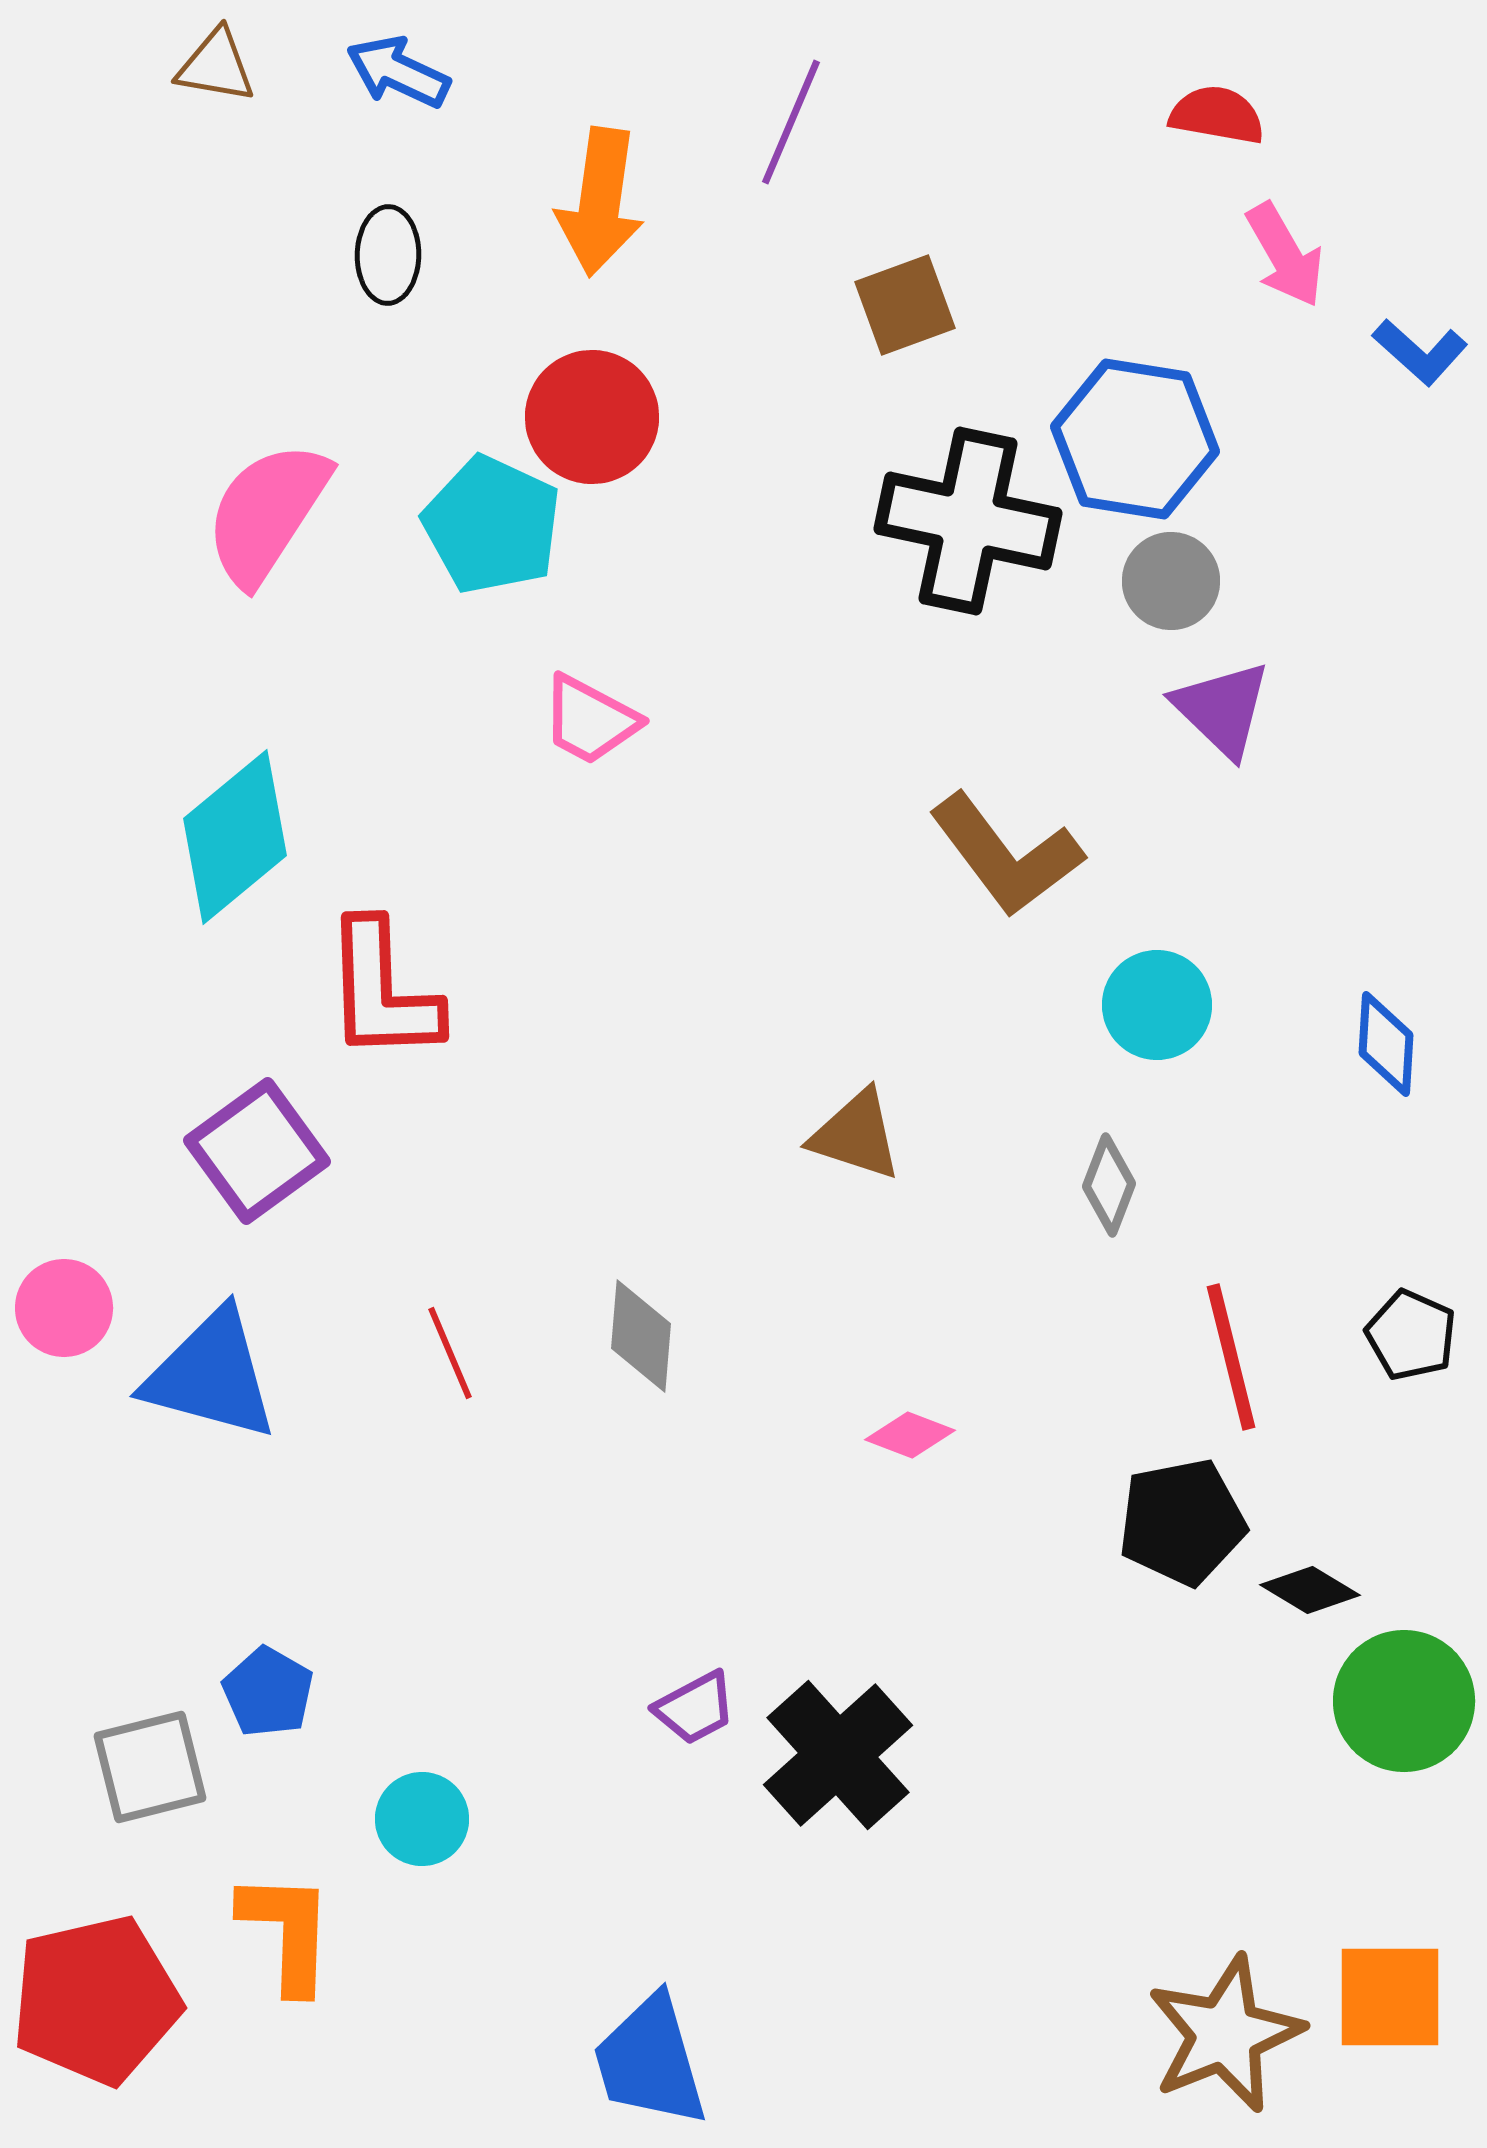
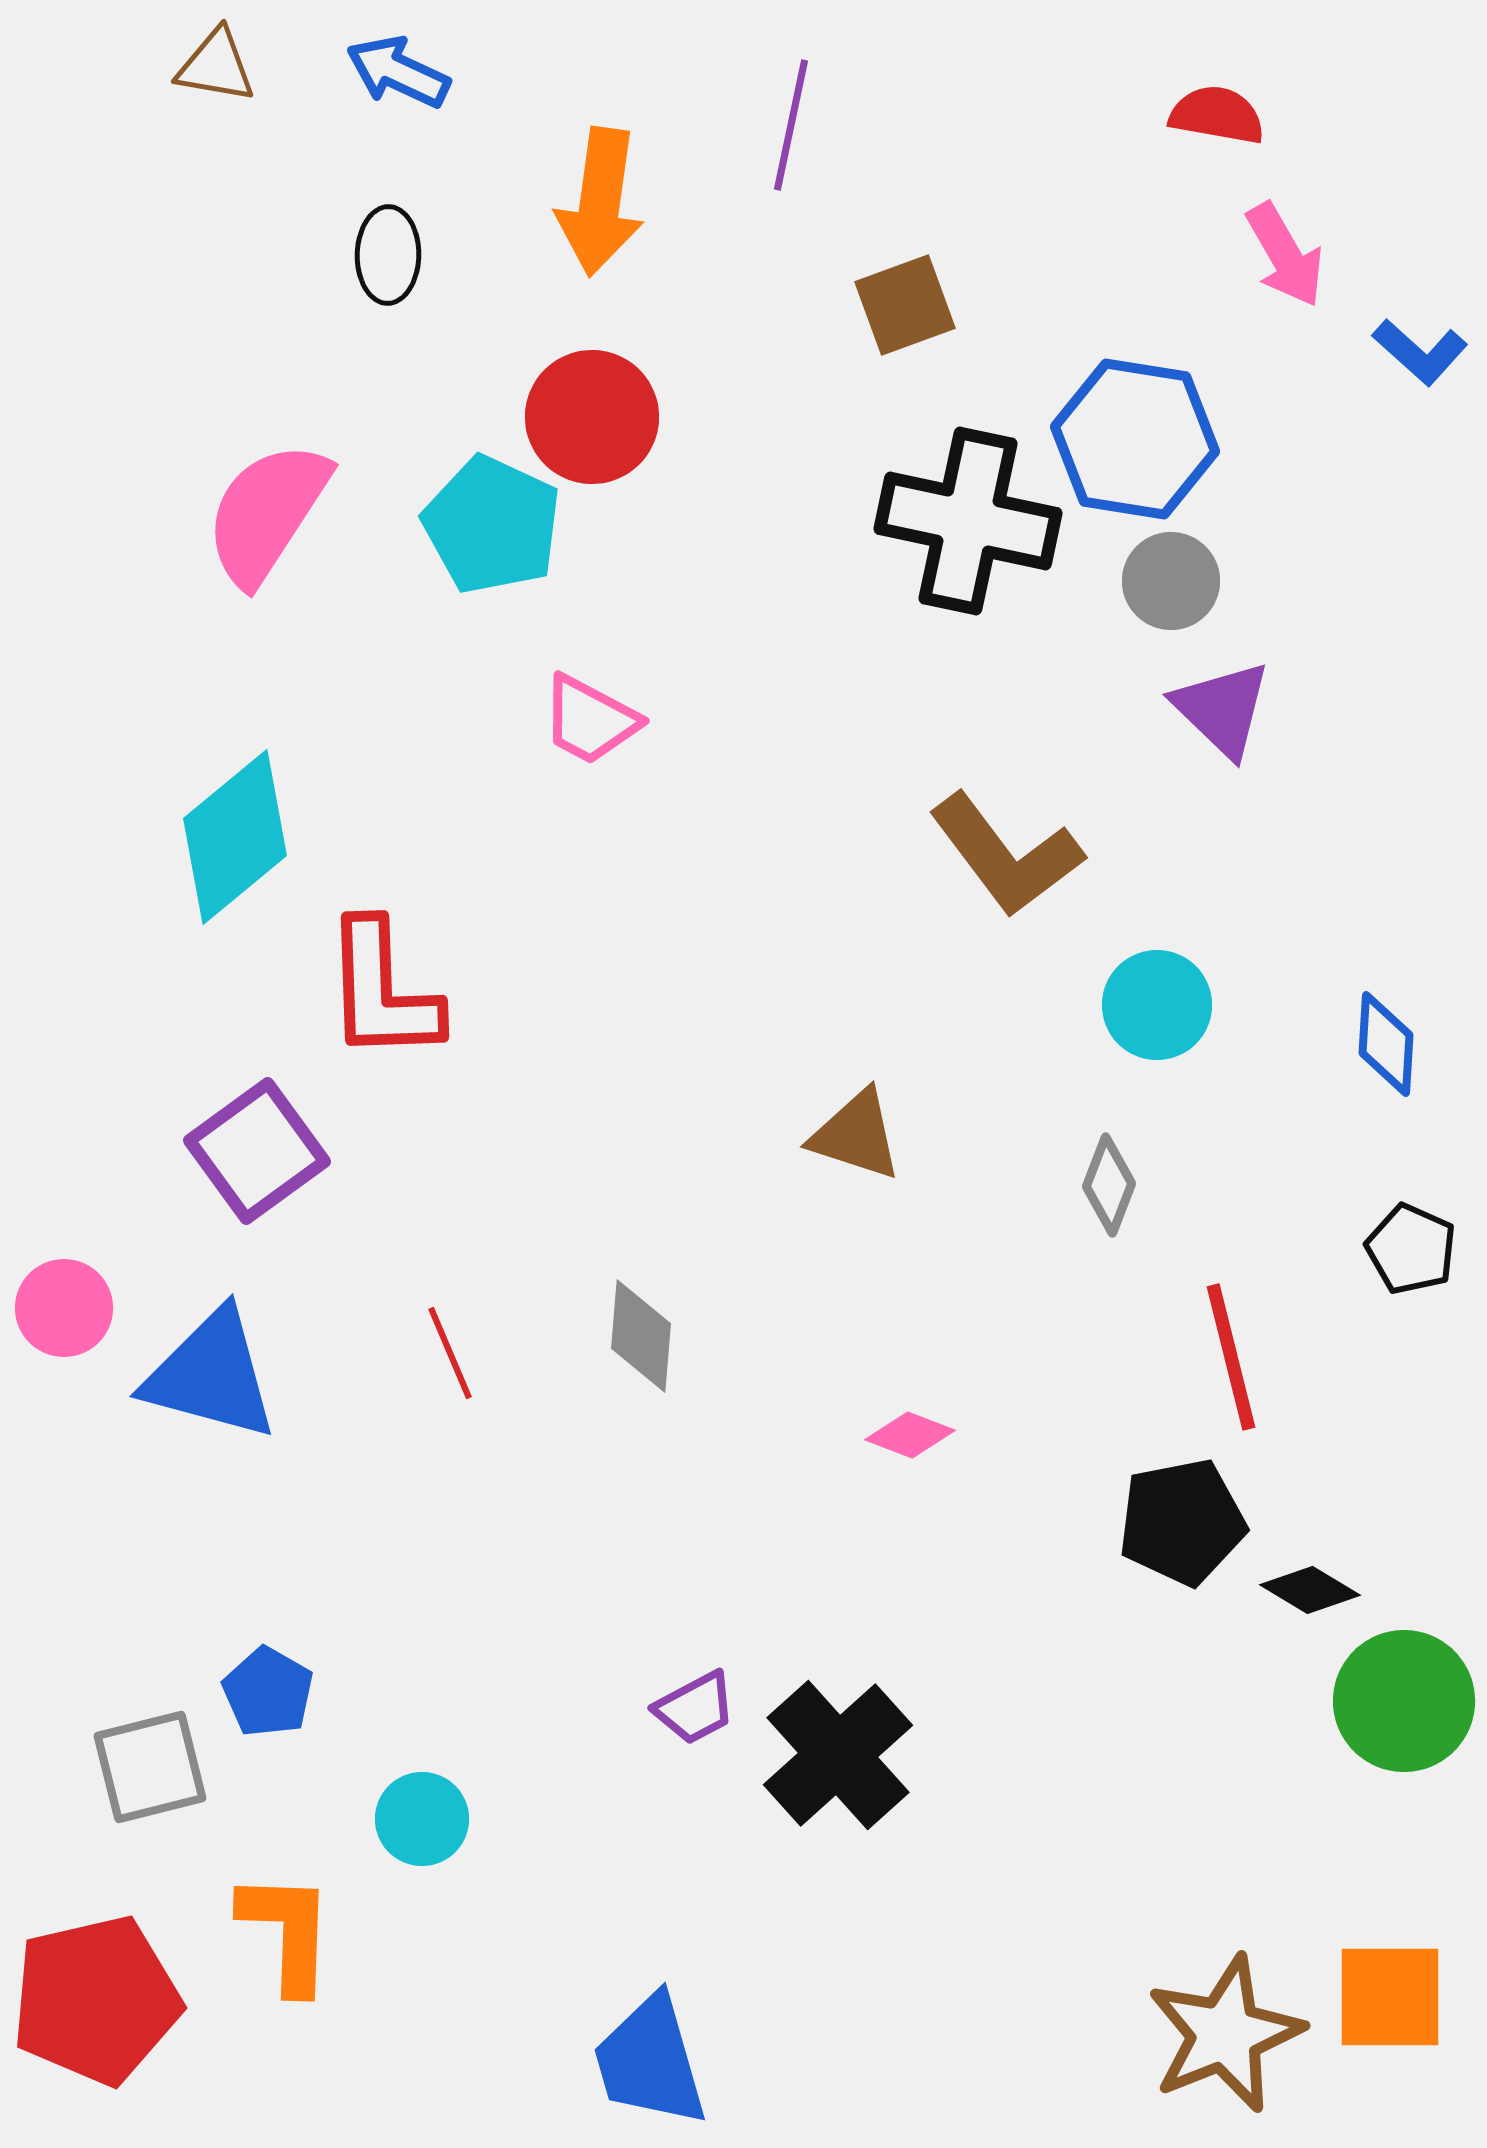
purple line at (791, 122): moved 3 px down; rotated 11 degrees counterclockwise
black pentagon at (1411, 1335): moved 86 px up
